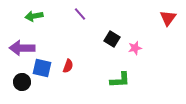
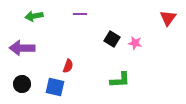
purple line: rotated 48 degrees counterclockwise
pink star: moved 5 px up; rotated 24 degrees clockwise
blue square: moved 13 px right, 19 px down
black circle: moved 2 px down
